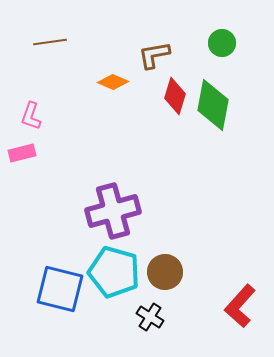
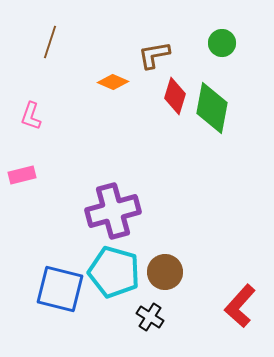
brown line: rotated 64 degrees counterclockwise
green diamond: moved 1 px left, 3 px down
pink rectangle: moved 22 px down
